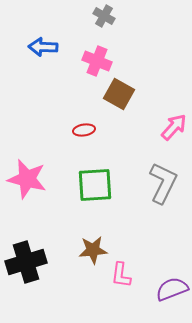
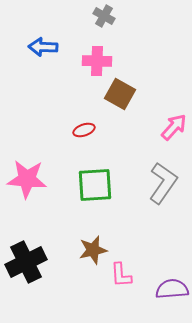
pink cross: rotated 20 degrees counterclockwise
brown square: moved 1 px right
red ellipse: rotated 10 degrees counterclockwise
pink star: rotated 9 degrees counterclockwise
gray L-shape: rotated 9 degrees clockwise
brown star: rotated 8 degrees counterclockwise
black cross: rotated 9 degrees counterclockwise
pink L-shape: rotated 12 degrees counterclockwise
purple semicircle: rotated 16 degrees clockwise
